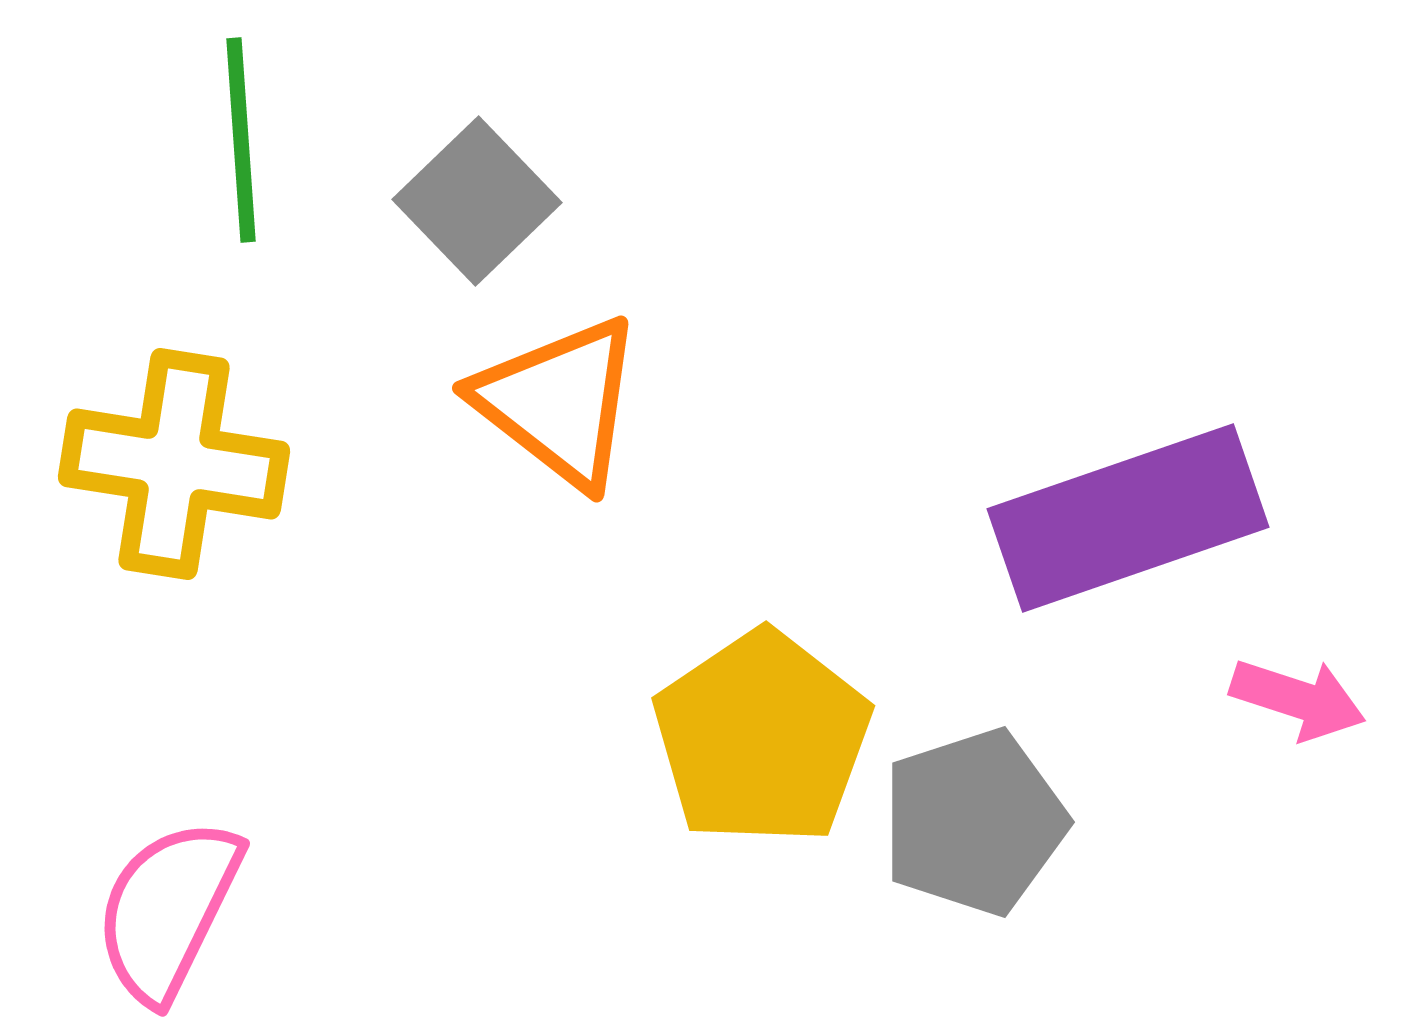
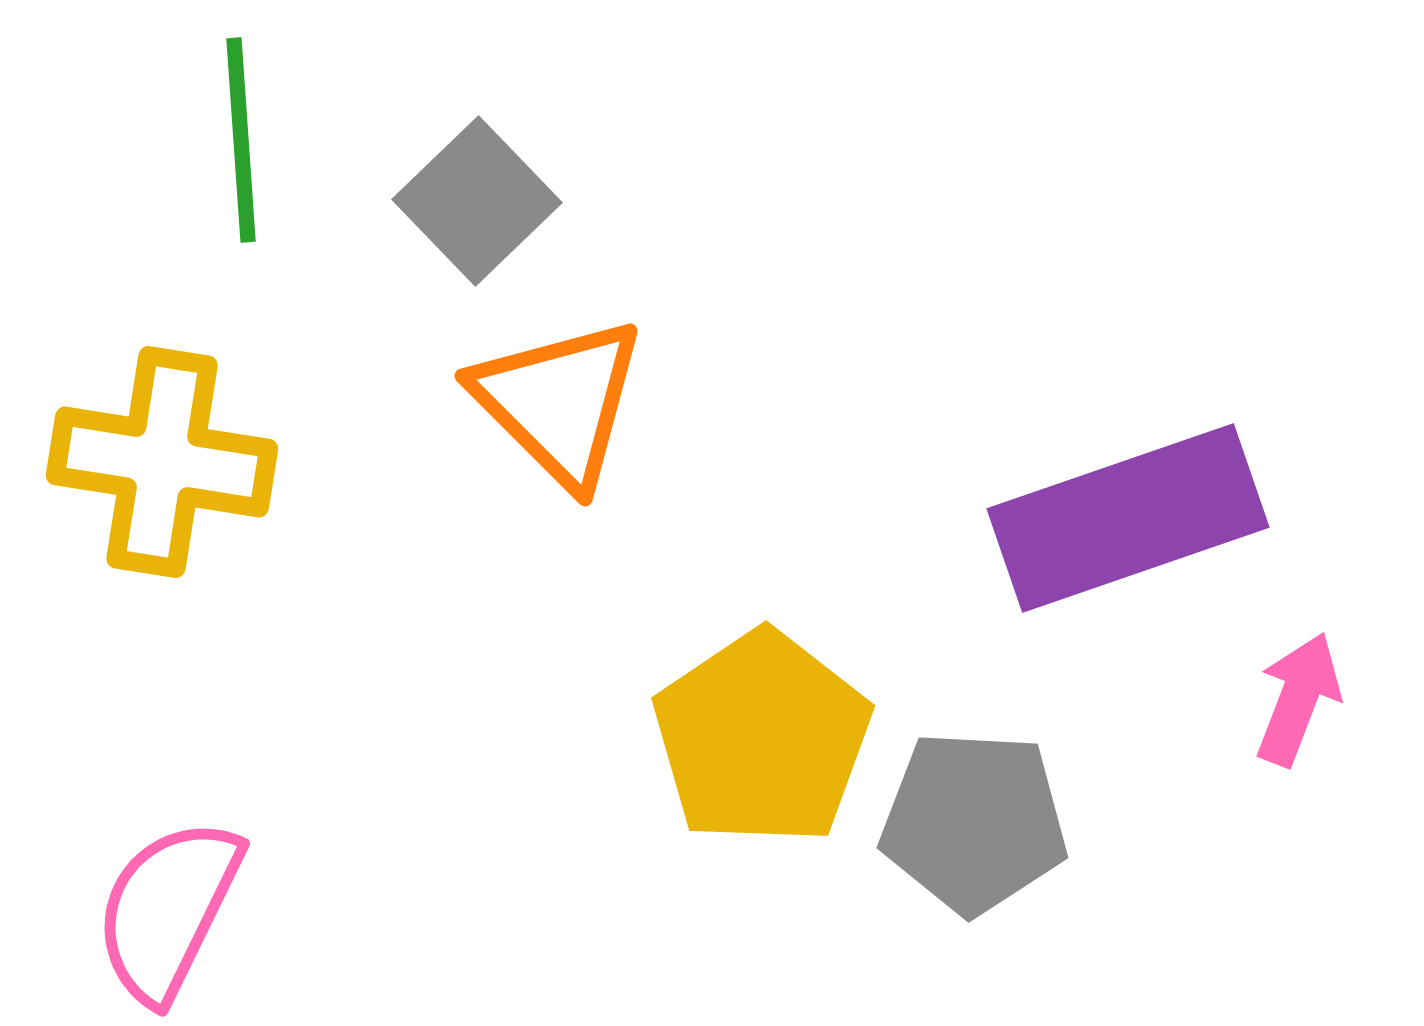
orange triangle: rotated 7 degrees clockwise
yellow cross: moved 12 px left, 2 px up
pink arrow: rotated 87 degrees counterclockwise
gray pentagon: rotated 21 degrees clockwise
